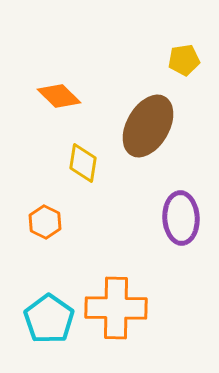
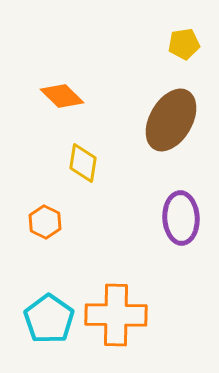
yellow pentagon: moved 16 px up
orange diamond: moved 3 px right
brown ellipse: moved 23 px right, 6 px up
orange cross: moved 7 px down
